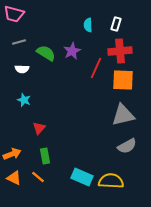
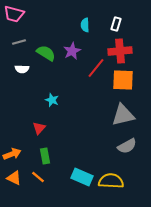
cyan semicircle: moved 3 px left
red line: rotated 15 degrees clockwise
cyan star: moved 28 px right
